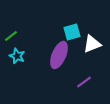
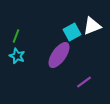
cyan square: rotated 12 degrees counterclockwise
green line: moved 5 px right; rotated 32 degrees counterclockwise
white triangle: moved 18 px up
purple ellipse: rotated 12 degrees clockwise
